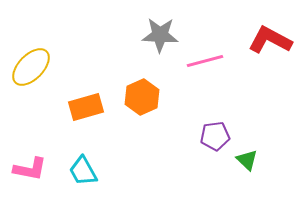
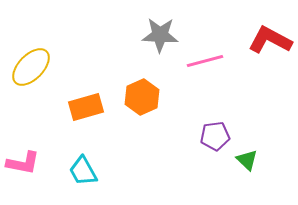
pink L-shape: moved 7 px left, 6 px up
